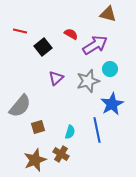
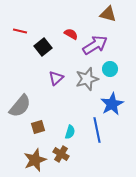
gray star: moved 1 px left, 2 px up
